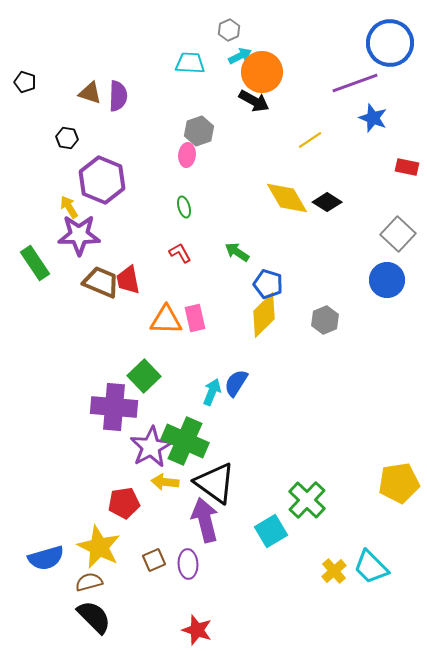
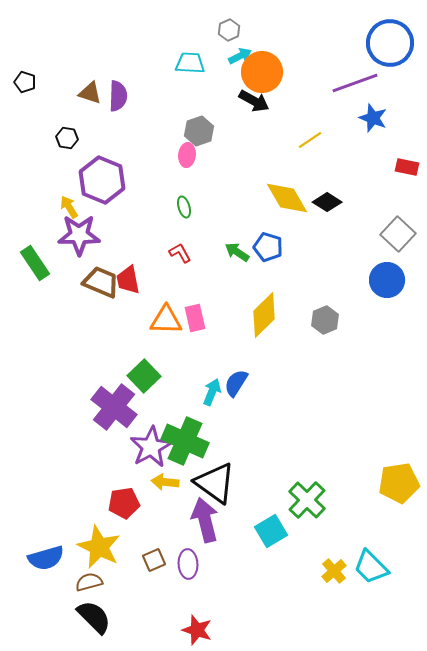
blue pentagon at (268, 284): moved 37 px up
purple cross at (114, 407): rotated 33 degrees clockwise
